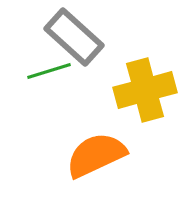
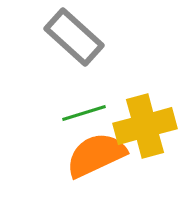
green line: moved 35 px right, 42 px down
yellow cross: moved 36 px down
